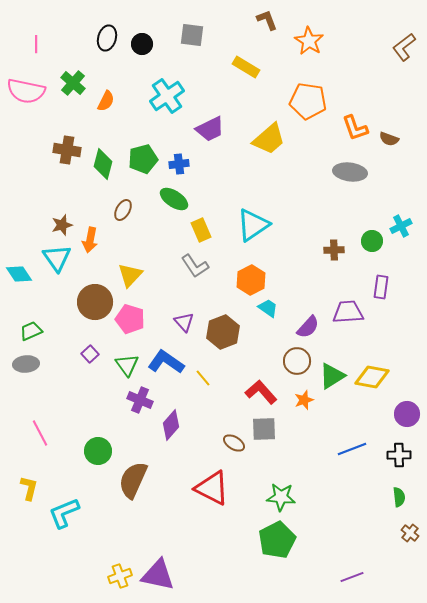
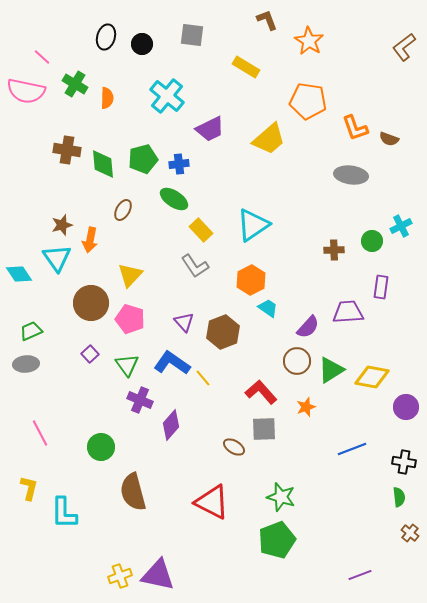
black ellipse at (107, 38): moved 1 px left, 1 px up
pink line at (36, 44): moved 6 px right, 13 px down; rotated 48 degrees counterclockwise
green cross at (73, 83): moved 2 px right, 1 px down; rotated 10 degrees counterclockwise
cyan cross at (167, 96): rotated 16 degrees counterclockwise
orange semicircle at (106, 101): moved 1 px right, 3 px up; rotated 25 degrees counterclockwise
green diamond at (103, 164): rotated 20 degrees counterclockwise
gray ellipse at (350, 172): moved 1 px right, 3 px down
yellow rectangle at (201, 230): rotated 20 degrees counterclockwise
brown circle at (95, 302): moved 4 px left, 1 px down
blue L-shape at (166, 362): moved 6 px right, 1 px down
green triangle at (332, 376): moved 1 px left, 6 px up
orange star at (304, 400): moved 2 px right, 7 px down
purple circle at (407, 414): moved 1 px left, 7 px up
brown ellipse at (234, 443): moved 4 px down
green circle at (98, 451): moved 3 px right, 4 px up
black cross at (399, 455): moved 5 px right, 7 px down; rotated 10 degrees clockwise
brown semicircle at (133, 480): moved 12 px down; rotated 39 degrees counterclockwise
red triangle at (212, 488): moved 14 px down
green star at (281, 497): rotated 12 degrees clockwise
cyan L-shape at (64, 513): rotated 68 degrees counterclockwise
green pentagon at (277, 540): rotated 6 degrees clockwise
purple line at (352, 577): moved 8 px right, 2 px up
